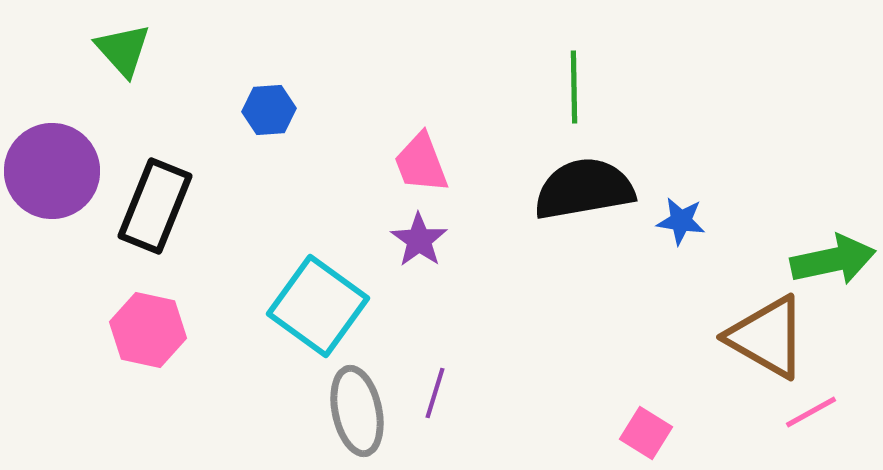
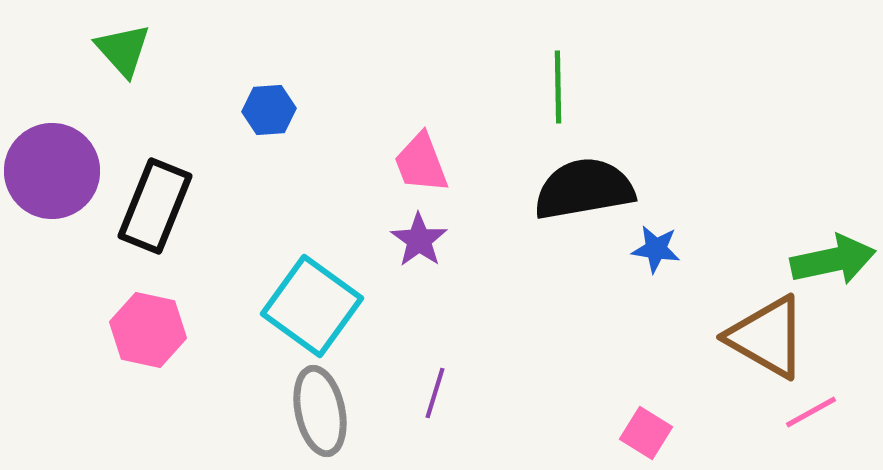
green line: moved 16 px left
blue star: moved 25 px left, 28 px down
cyan square: moved 6 px left
gray ellipse: moved 37 px left
